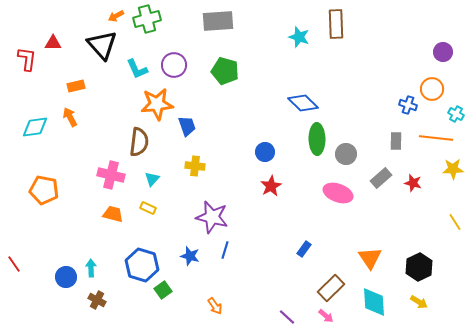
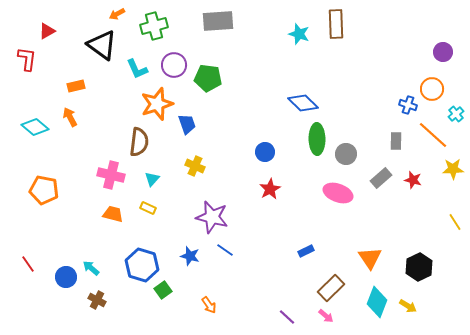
orange arrow at (116, 16): moved 1 px right, 2 px up
green cross at (147, 19): moved 7 px right, 7 px down
cyan star at (299, 37): moved 3 px up
red triangle at (53, 43): moved 6 px left, 12 px up; rotated 30 degrees counterclockwise
black triangle at (102, 45): rotated 12 degrees counterclockwise
green pentagon at (225, 71): moved 17 px left, 7 px down; rotated 8 degrees counterclockwise
orange star at (157, 104): rotated 12 degrees counterclockwise
cyan cross at (456, 114): rotated 21 degrees clockwise
blue trapezoid at (187, 126): moved 2 px up
cyan diamond at (35, 127): rotated 48 degrees clockwise
orange line at (436, 138): moved 3 px left, 3 px up; rotated 36 degrees clockwise
yellow cross at (195, 166): rotated 18 degrees clockwise
red star at (413, 183): moved 3 px up
red star at (271, 186): moved 1 px left, 3 px down
blue rectangle at (304, 249): moved 2 px right, 2 px down; rotated 28 degrees clockwise
blue line at (225, 250): rotated 72 degrees counterclockwise
red line at (14, 264): moved 14 px right
cyan arrow at (91, 268): rotated 48 degrees counterclockwise
cyan diamond at (374, 302): moved 3 px right; rotated 24 degrees clockwise
yellow arrow at (419, 302): moved 11 px left, 4 px down
orange arrow at (215, 306): moved 6 px left, 1 px up
